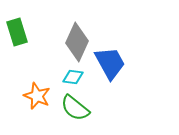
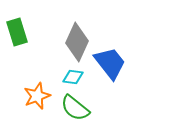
blue trapezoid: rotated 9 degrees counterclockwise
orange star: rotated 28 degrees clockwise
